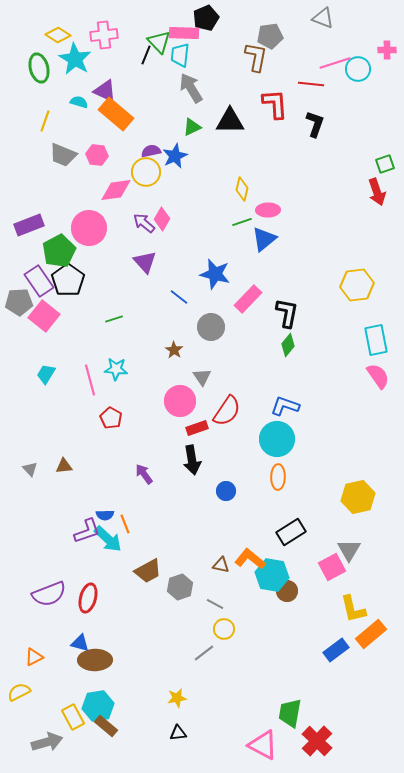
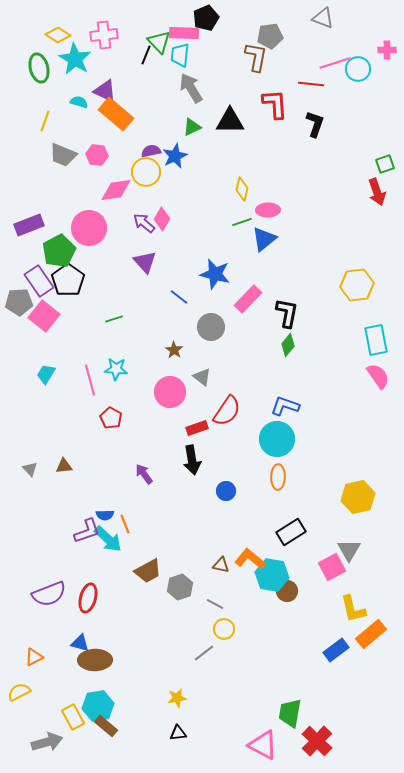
gray triangle at (202, 377): rotated 18 degrees counterclockwise
pink circle at (180, 401): moved 10 px left, 9 px up
